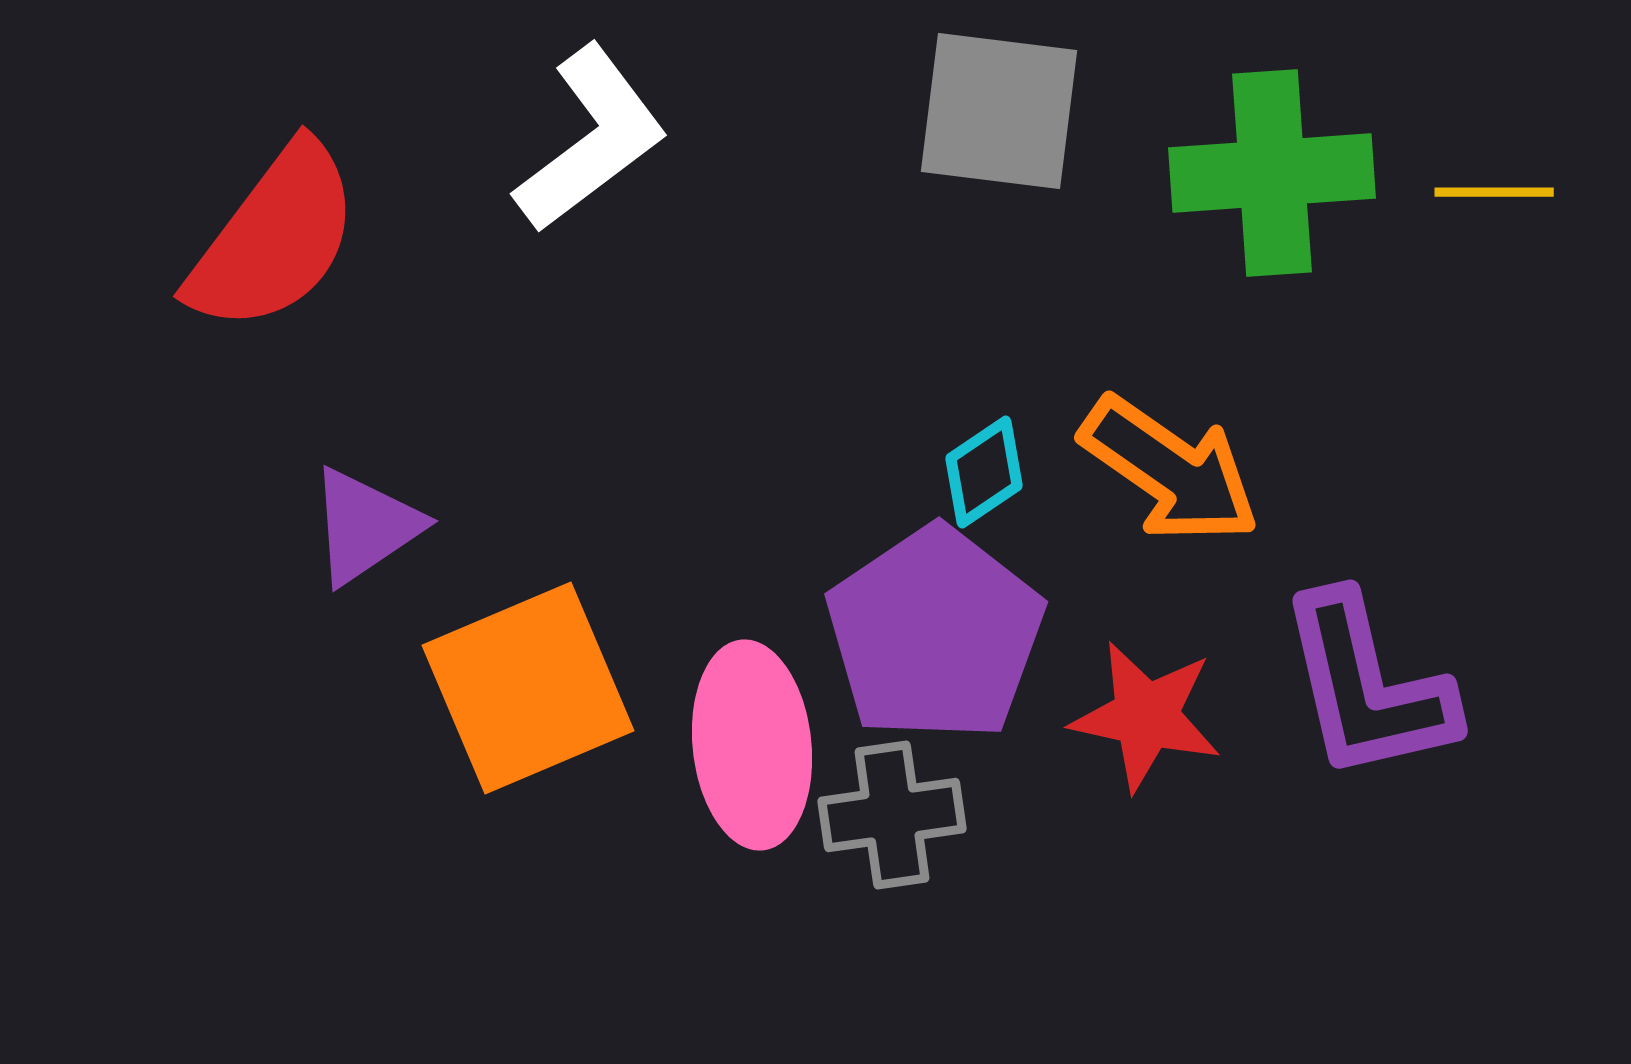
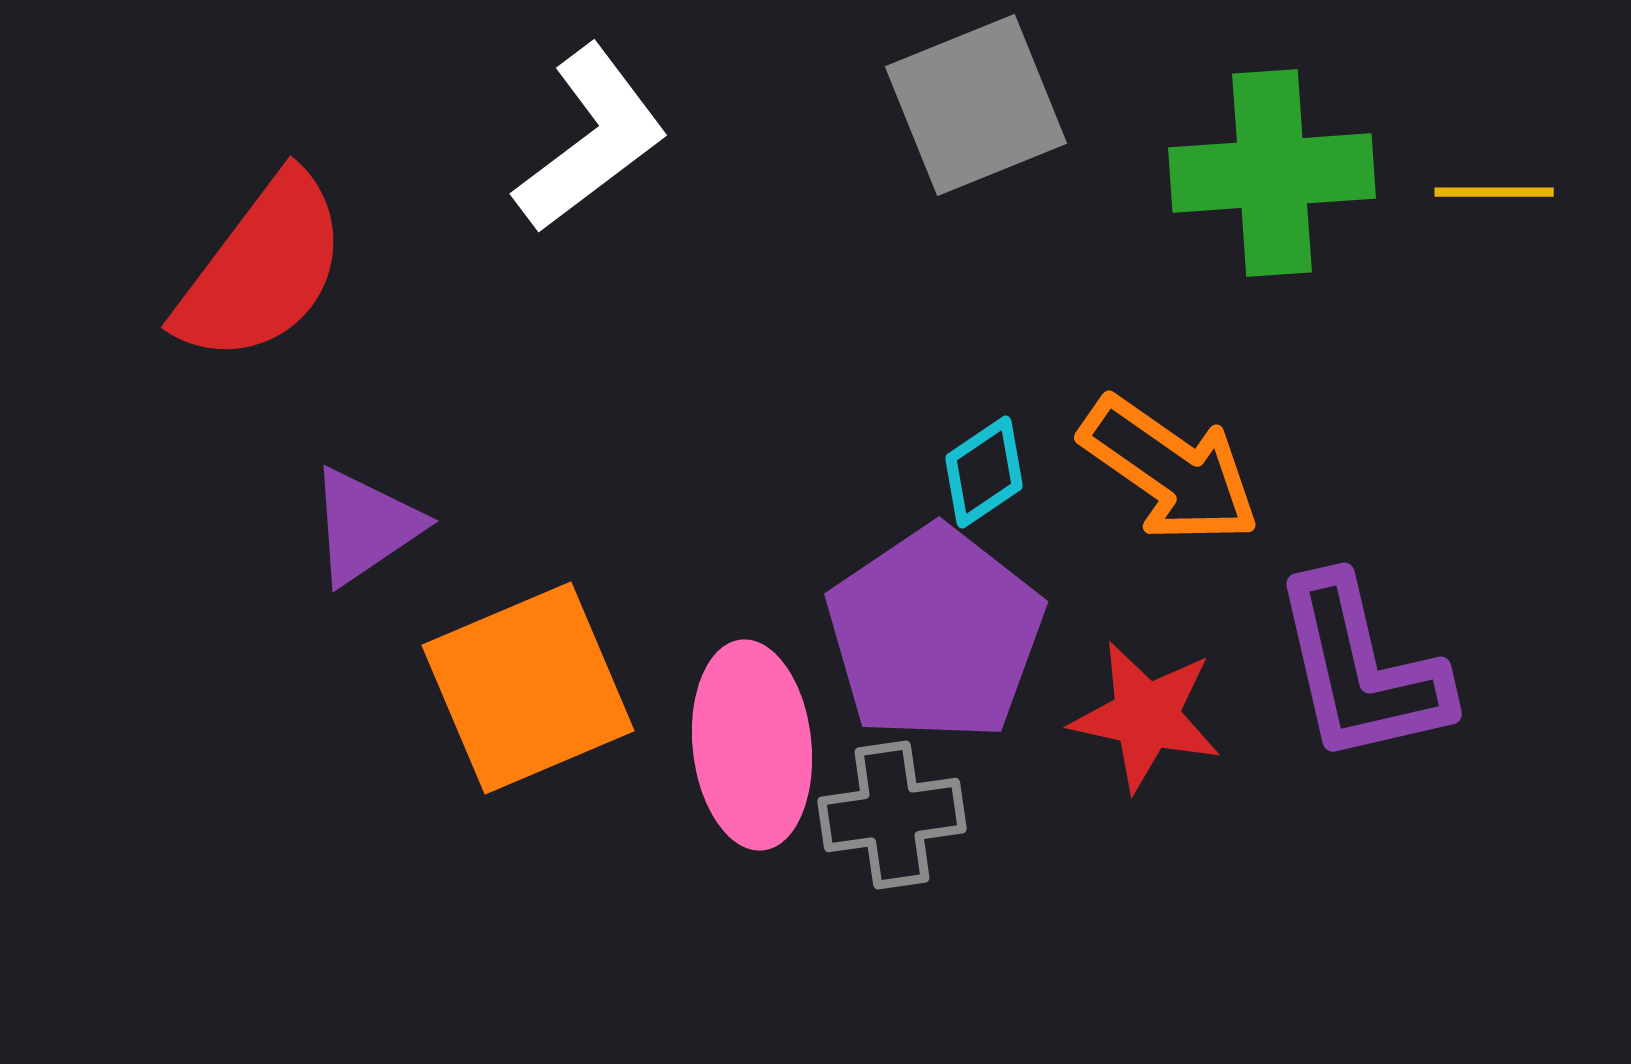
gray square: moved 23 px left, 6 px up; rotated 29 degrees counterclockwise
red semicircle: moved 12 px left, 31 px down
purple L-shape: moved 6 px left, 17 px up
